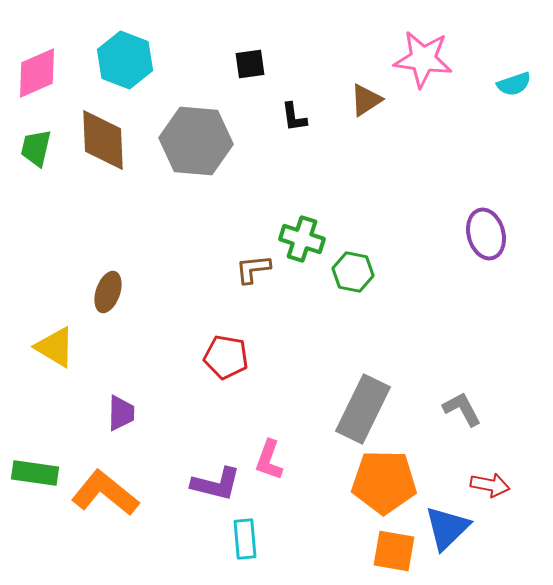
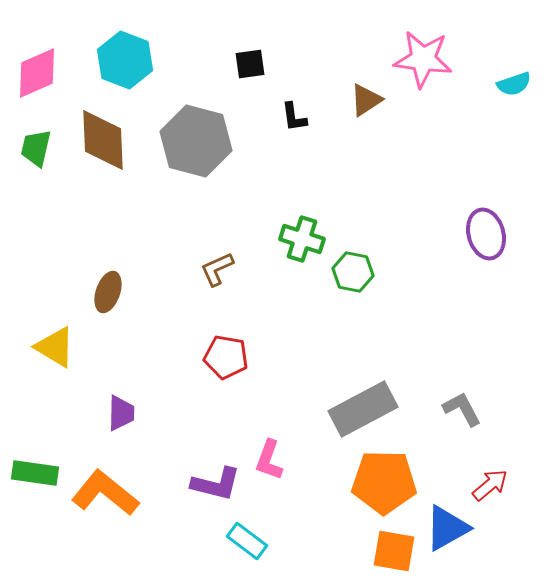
gray hexagon: rotated 10 degrees clockwise
brown L-shape: moved 36 px left; rotated 18 degrees counterclockwise
gray rectangle: rotated 36 degrees clockwise
red arrow: rotated 51 degrees counterclockwise
blue triangle: rotated 15 degrees clockwise
cyan rectangle: moved 2 px right, 2 px down; rotated 48 degrees counterclockwise
